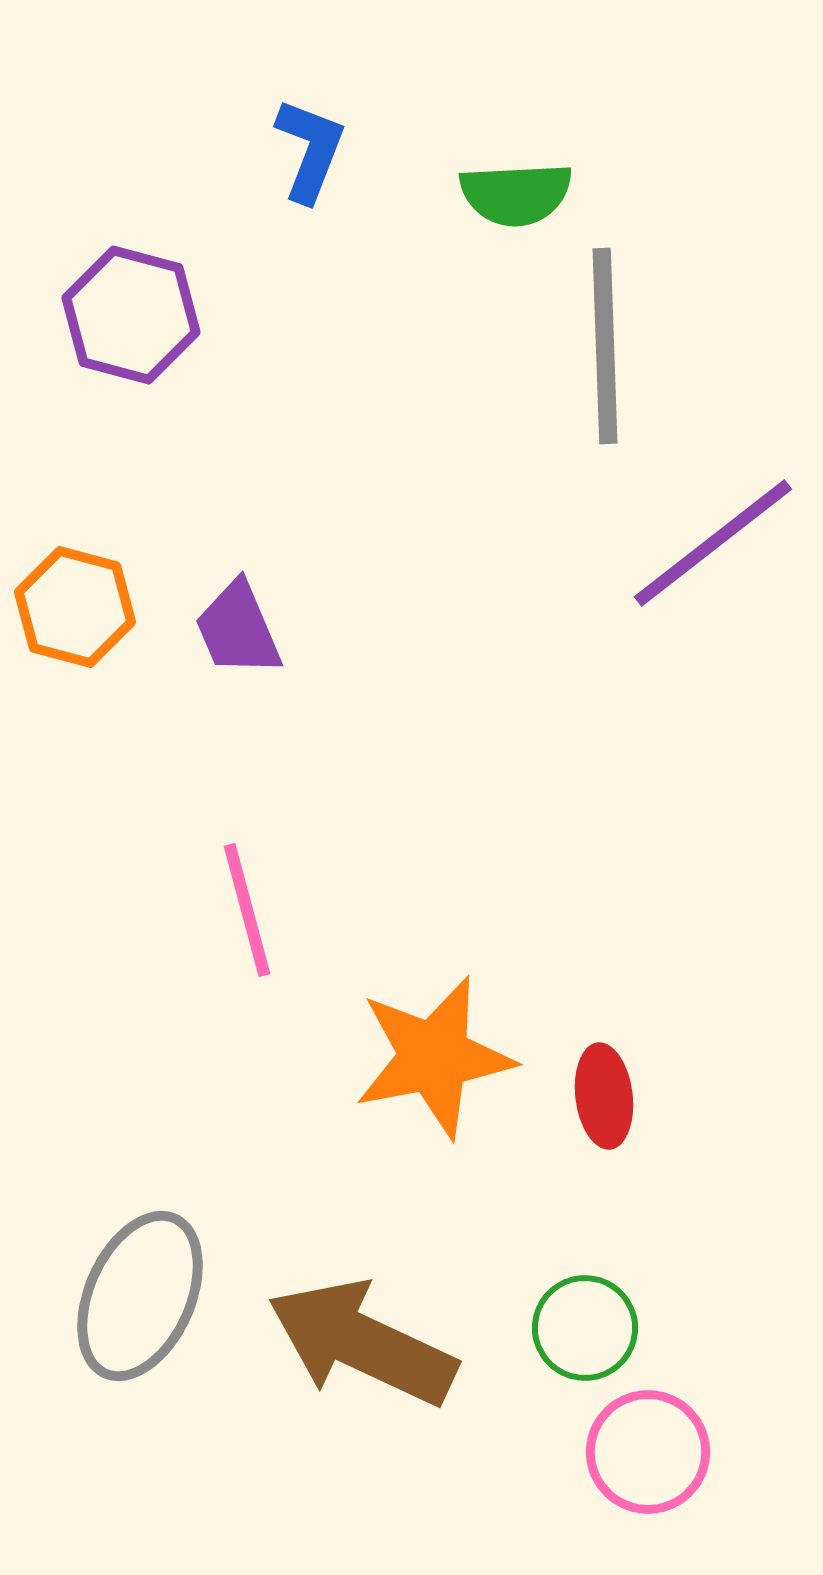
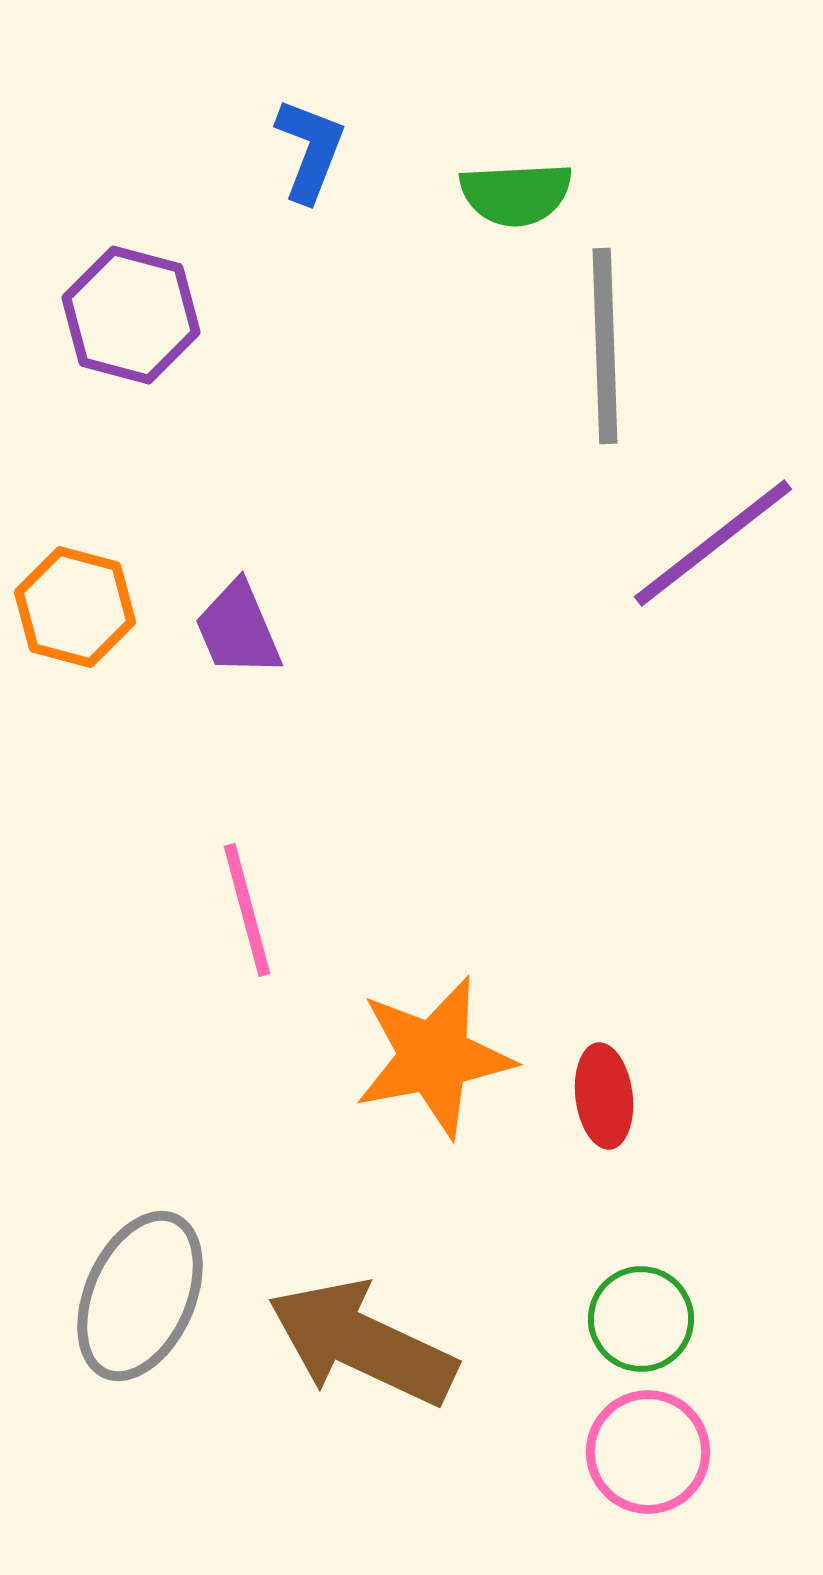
green circle: moved 56 px right, 9 px up
